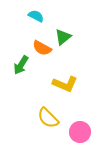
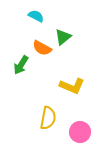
yellow L-shape: moved 7 px right, 2 px down
yellow semicircle: rotated 125 degrees counterclockwise
